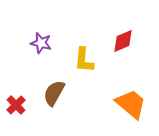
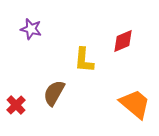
purple star: moved 10 px left, 14 px up
orange trapezoid: moved 4 px right
